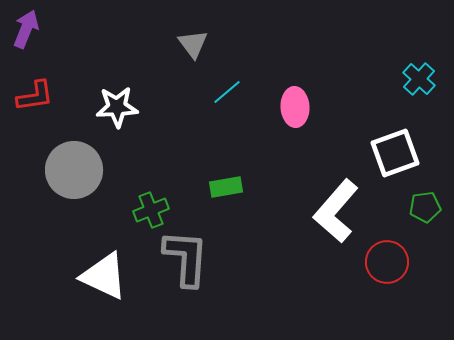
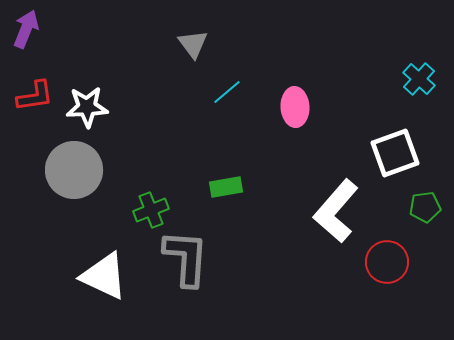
white star: moved 30 px left
